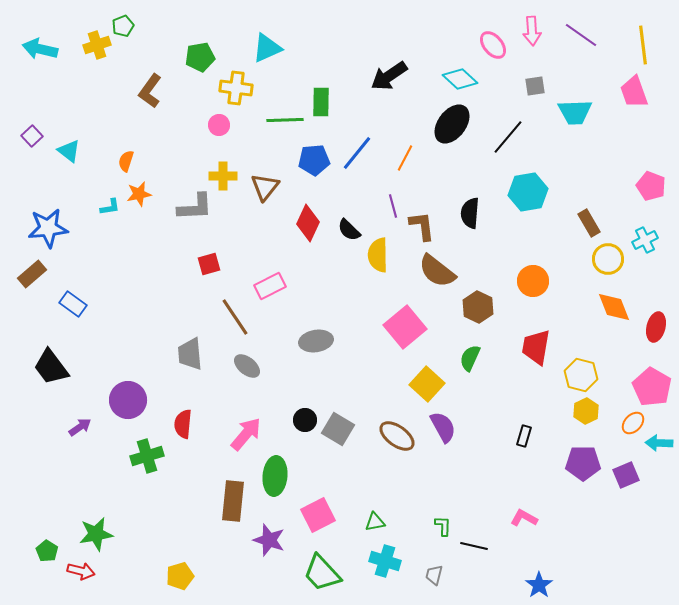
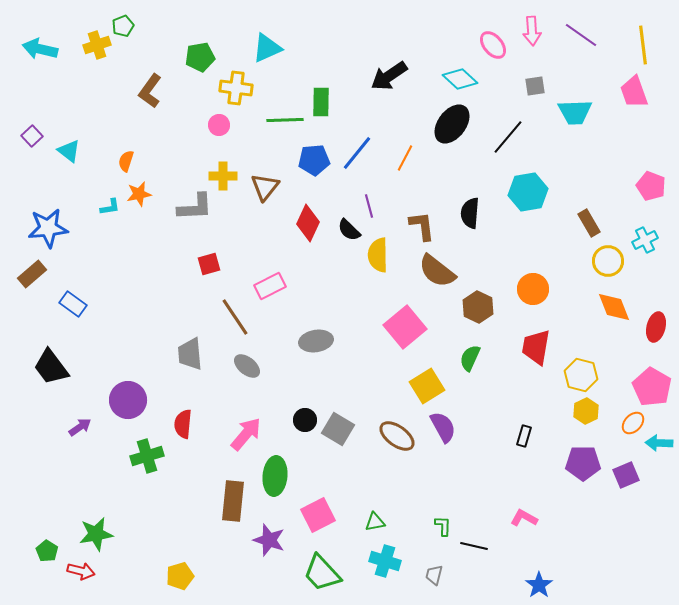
purple line at (393, 206): moved 24 px left
yellow circle at (608, 259): moved 2 px down
orange circle at (533, 281): moved 8 px down
yellow square at (427, 384): moved 2 px down; rotated 16 degrees clockwise
